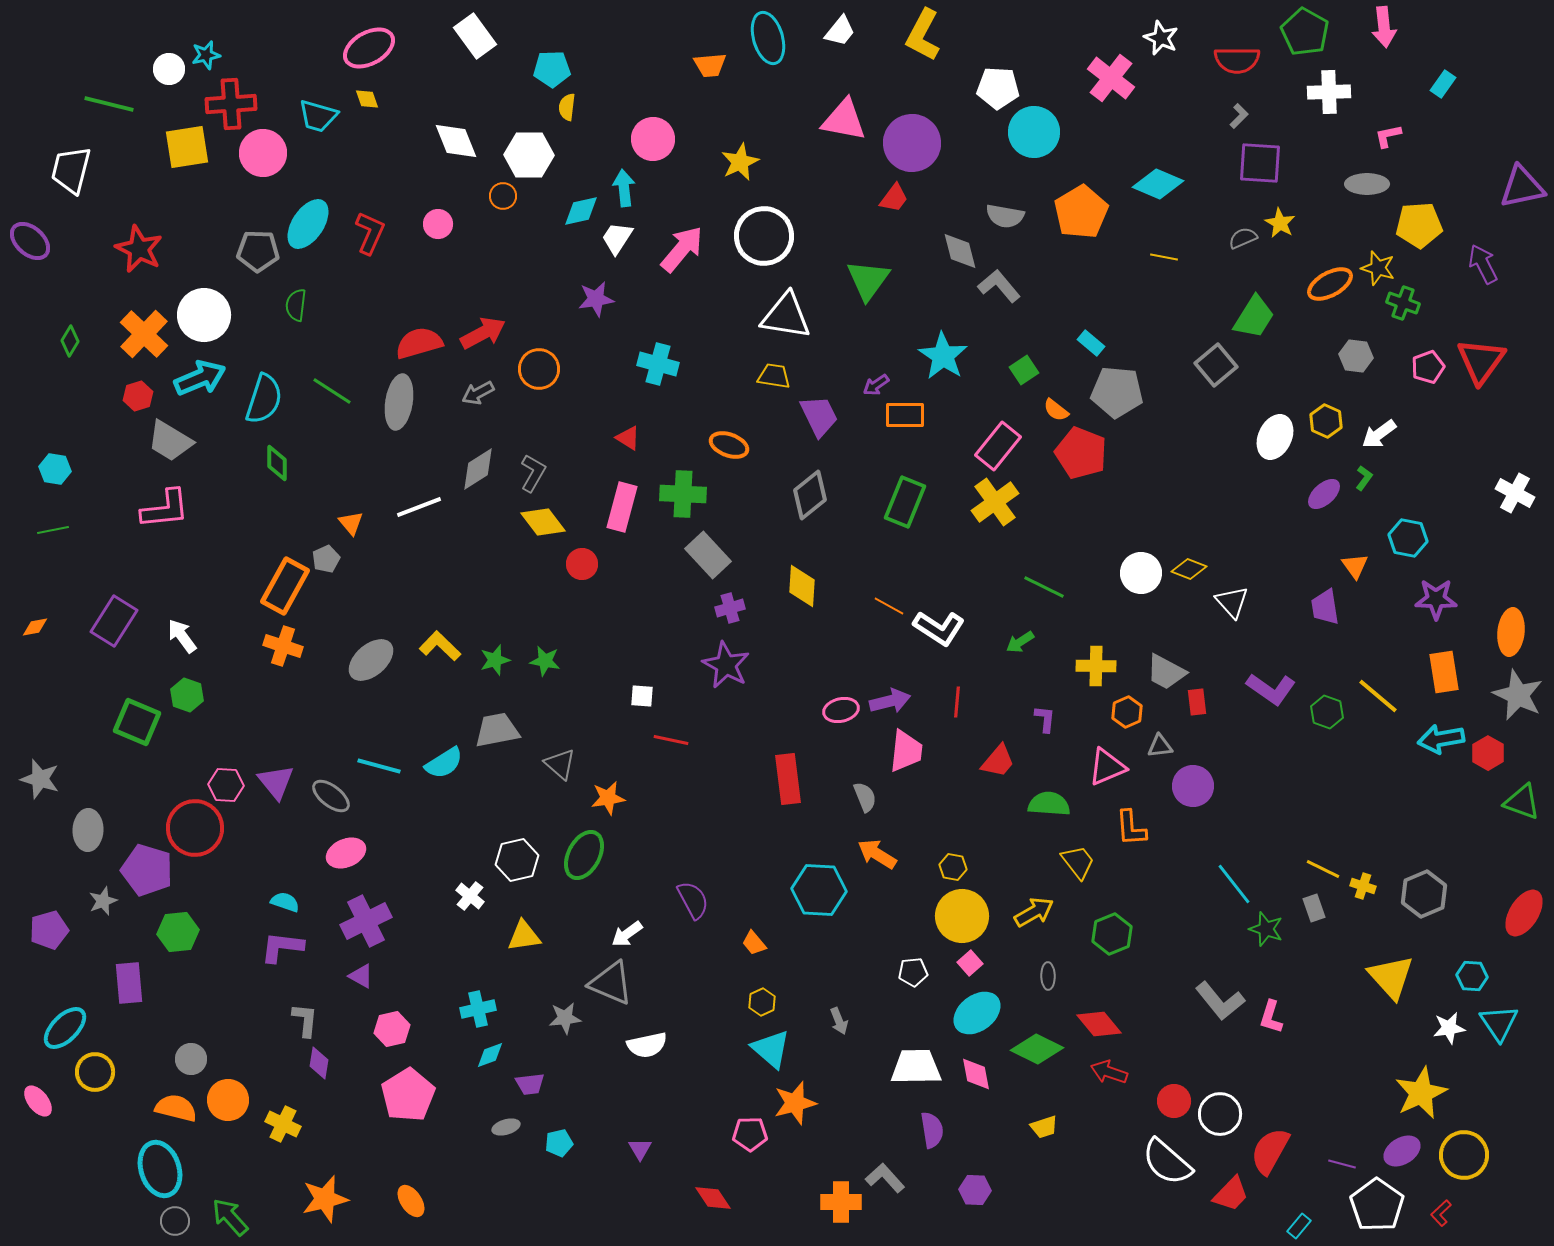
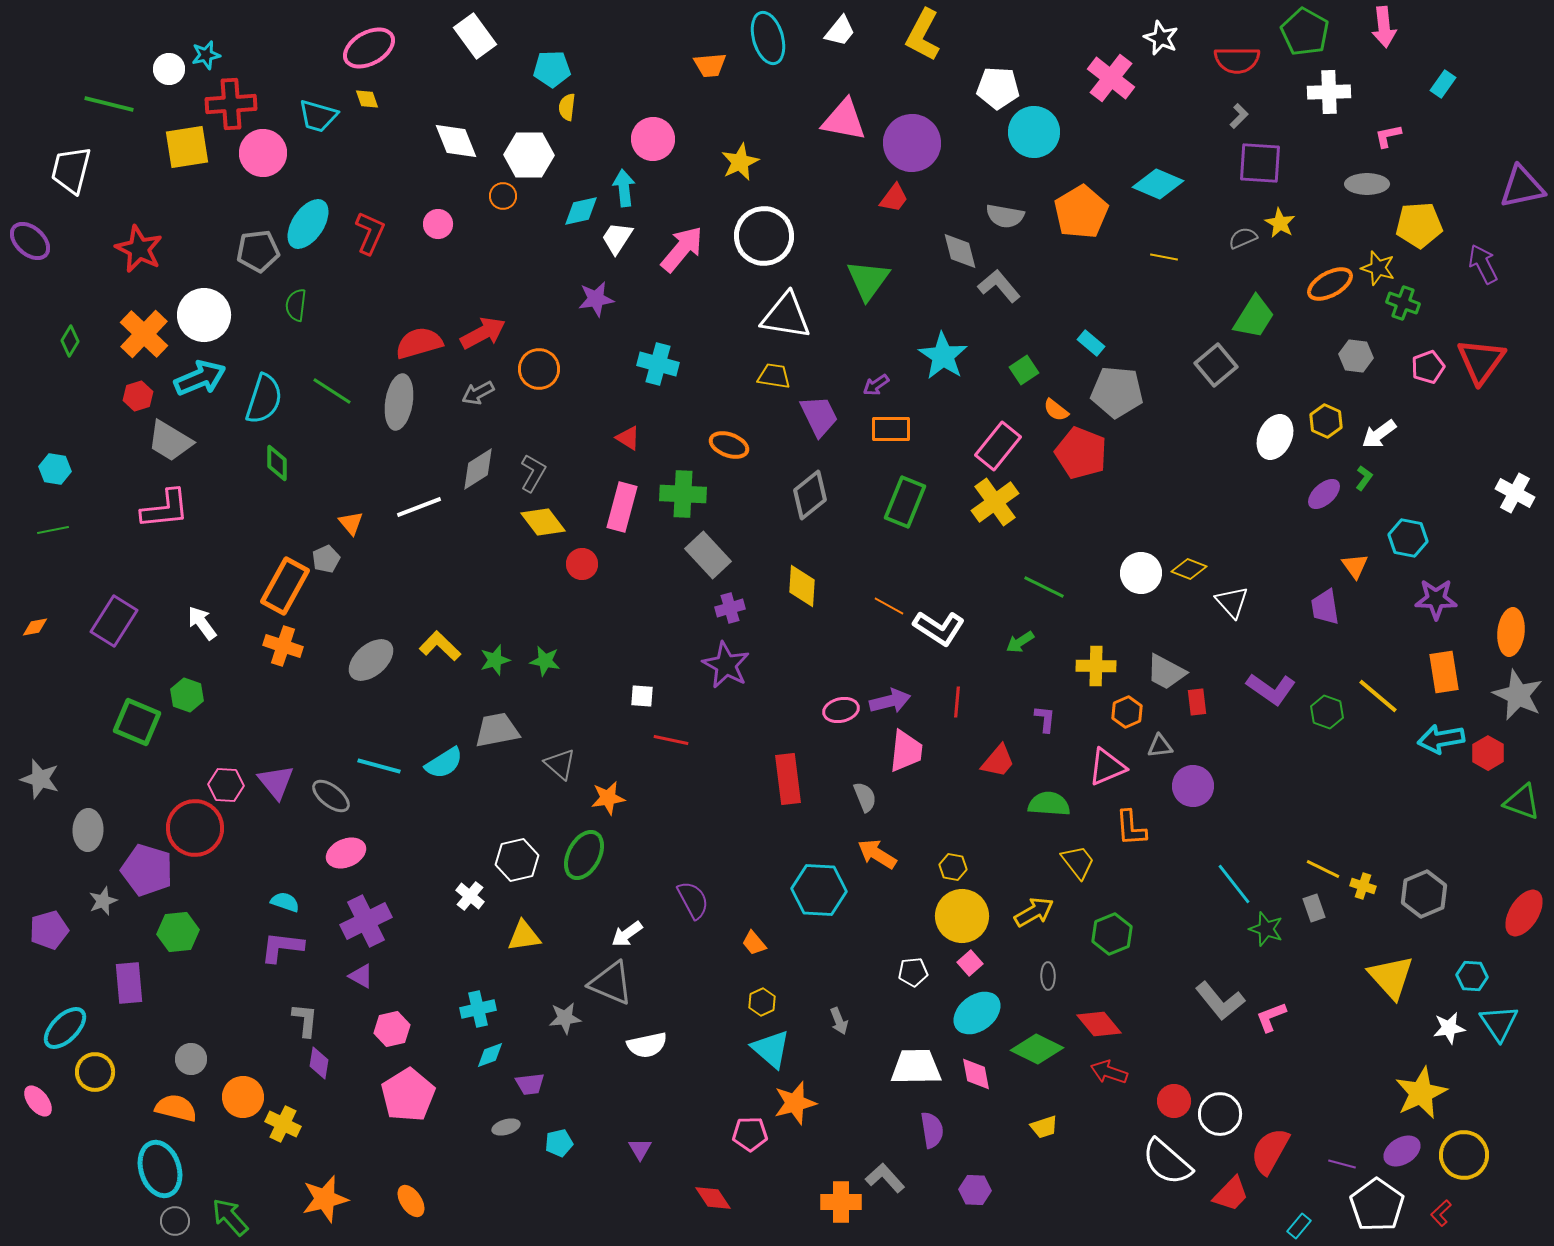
gray pentagon at (258, 251): rotated 9 degrees counterclockwise
orange rectangle at (905, 415): moved 14 px left, 14 px down
white arrow at (182, 636): moved 20 px right, 13 px up
pink L-shape at (1271, 1017): rotated 52 degrees clockwise
orange circle at (228, 1100): moved 15 px right, 3 px up
